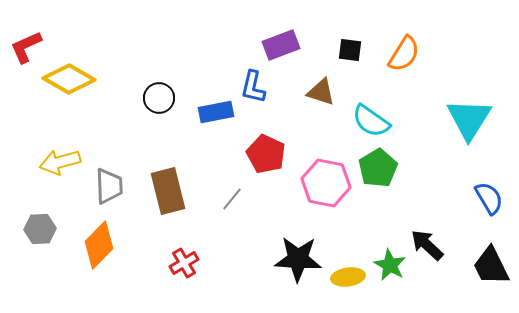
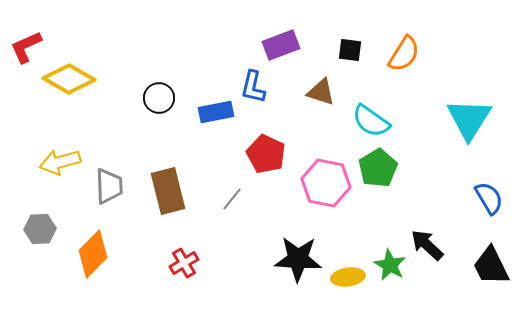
orange diamond: moved 6 px left, 9 px down
